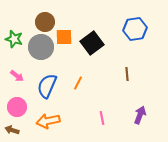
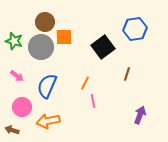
green star: moved 2 px down
black square: moved 11 px right, 4 px down
brown line: rotated 24 degrees clockwise
orange line: moved 7 px right
pink circle: moved 5 px right
pink line: moved 9 px left, 17 px up
